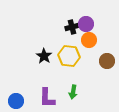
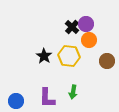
black cross: rotated 32 degrees counterclockwise
